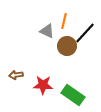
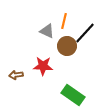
red star: moved 19 px up
